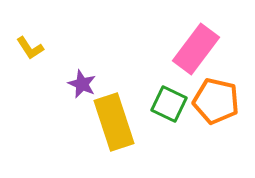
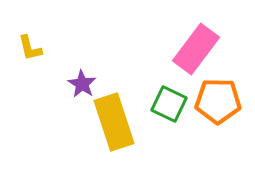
yellow L-shape: rotated 20 degrees clockwise
purple star: rotated 8 degrees clockwise
orange pentagon: moved 2 px right; rotated 12 degrees counterclockwise
